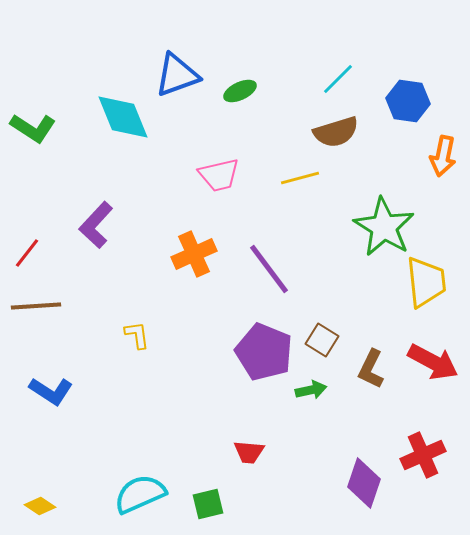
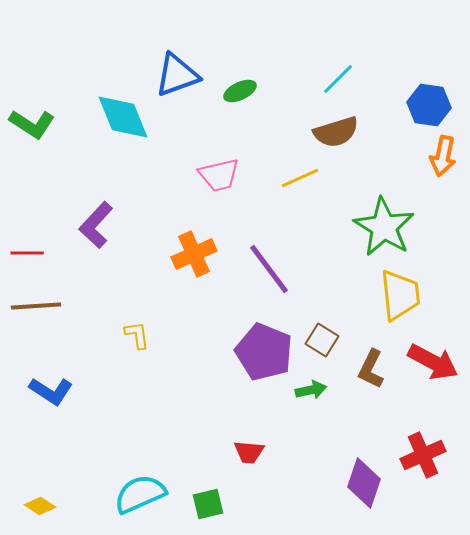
blue hexagon: moved 21 px right, 4 px down
green L-shape: moved 1 px left, 4 px up
yellow line: rotated 9 degrees counterclockwise
red line: rotated 52 degrees clockwise
yellow trapezoid: moved 26 px left, 13 px down
